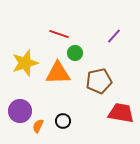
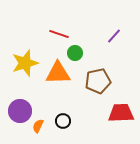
brown pentagon: moved 1 px left
red trapezoid: rotated 12 degrees counterclockwise
